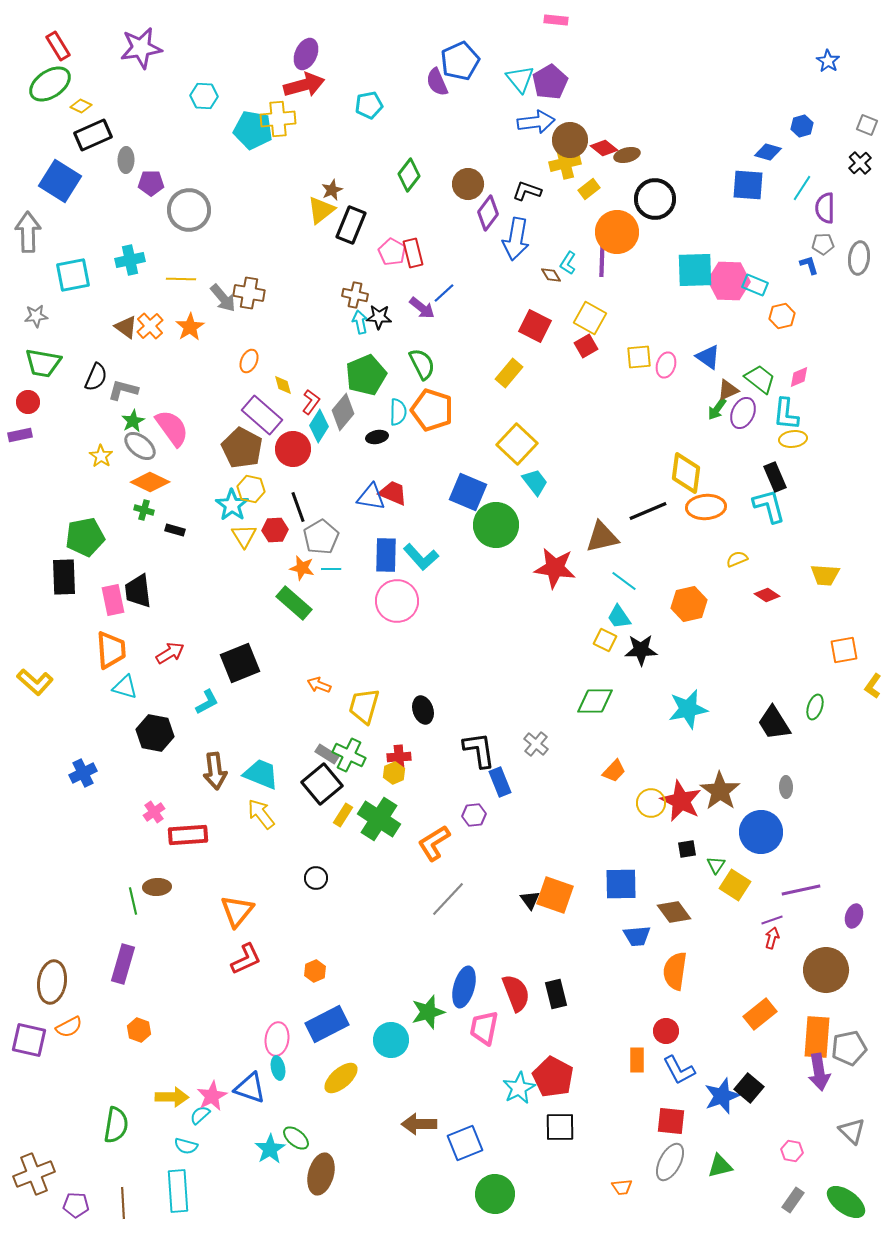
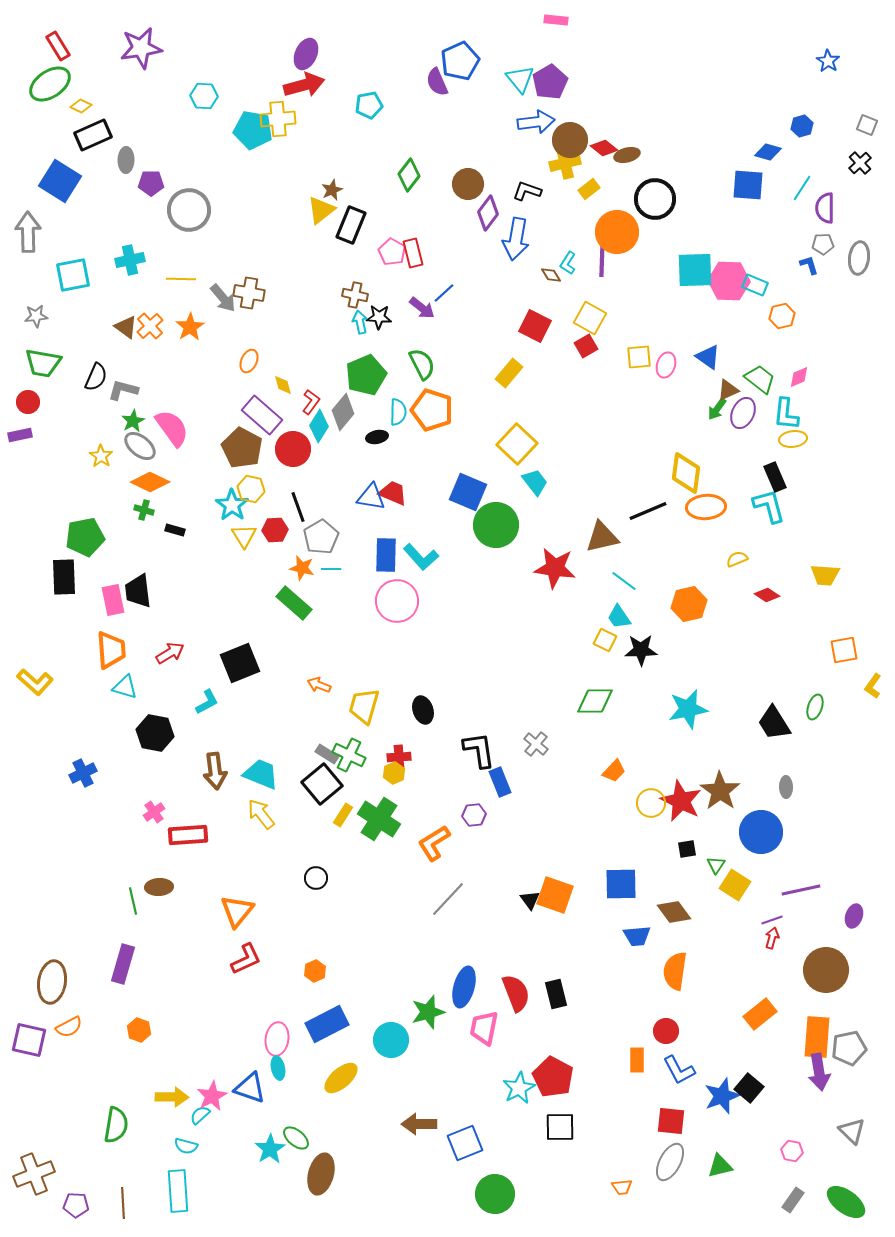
brown ellipse at (157, 887): moved 2 px right
